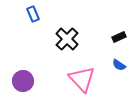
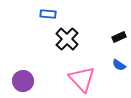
blue rectangle: moved 15 px right; rotated 63 degrees counterclockwise
